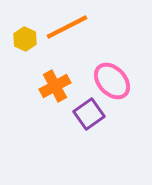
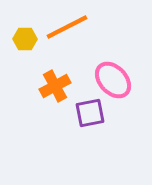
yellow hexagon: rotated 25 degrees counterclockwise
pink ellipse: moved 1 px right, 1 px up
purple square: moved 1 px right, 1 px up; rotated 24 degrees clockwise
